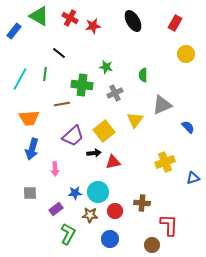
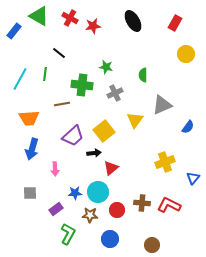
blue semicircle: rotated 80 degrees clockwise
red triangle: moved 2 px left, 6 px down; rotated 28 degrees counterclockwise
blue triangle: rotated 32 degrees counterclockwise
red circle: moved 2 px right, 1 px up
red L-shape: moved 20 px up; rotated 65 degrees counterclockwise
